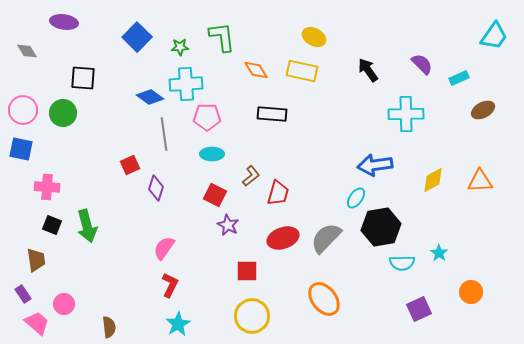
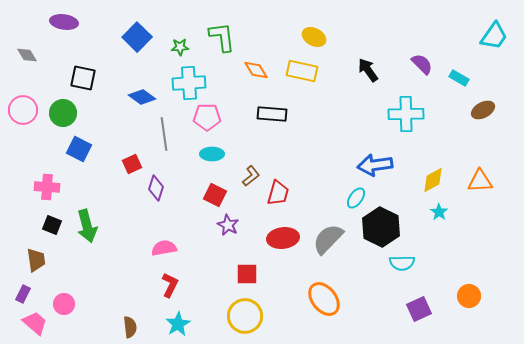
gray diamond at (27, 51): moved 4 px down
black square at (83, 78): rotated 8 degrees clockwise
cyan rectangle at (459, 78): rotated 54 degrees clockwise
cyan cross at (186, 84): moved 3 px right, 1 px up
blue diamond at (150, 97): moved 8 px left
blue square at (21, 149): moved 58 px right; rotated 15 degrees clockwise
red square at (130, 165): moved 2 px right, 1 px up
black hexagon at (381, 227): rotated 24 degrees counterclockwise
red ellipse at (283, 238): rotated 12 degrees clockwise
gray semicircle at (326, 238): moved 2 px right, 1 px down
pink semicircle at (164, 248): rotated 45 degrees clockwise
cyan star at (439, 253): moved 41 px up
red square at (247, 271): moved 3 px down
orange circle at (471, 292): moved 2 px left, 4 px down
purple rectangle at (23, 294): rotated 60 degrees clockwise
yellow circle at (252, 316): moved 7 px left
pink trapezoid at (37, 323): moved 2 px left
brown semicircle at (109, 327): moved 21 px right
